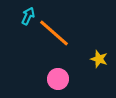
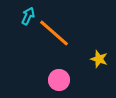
pink circle: moved 1 px right, 1 px down
